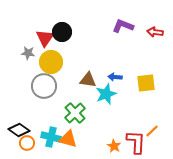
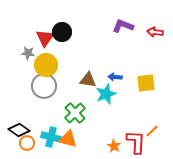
yellow circle: moved 5 px left, 3 px down
